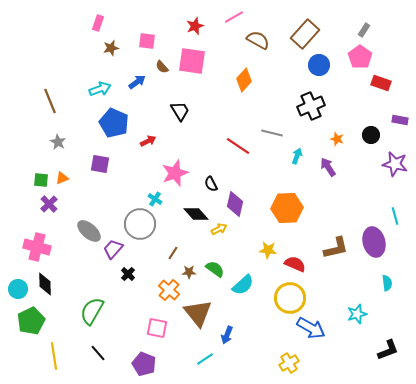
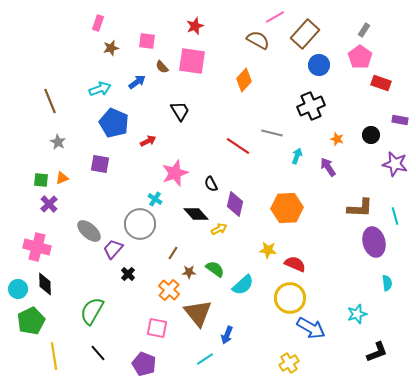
pink line at (234, 17): moved 41 px right
brown L-shape at (336, 248): moved 24 px right, 40 px up; rotated 16 degrees clockwise
black L-shape at (388, 350): moved 11 px left, 2 px down
